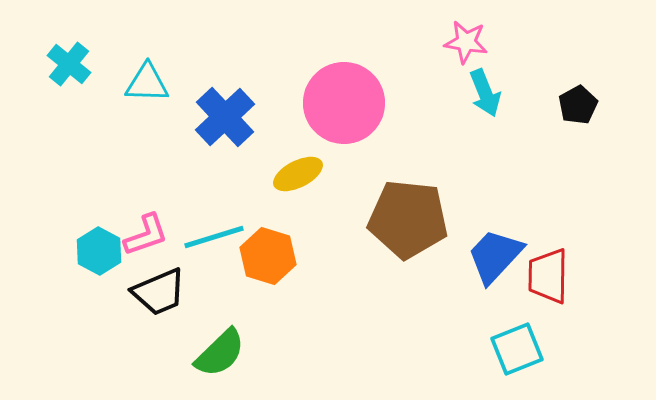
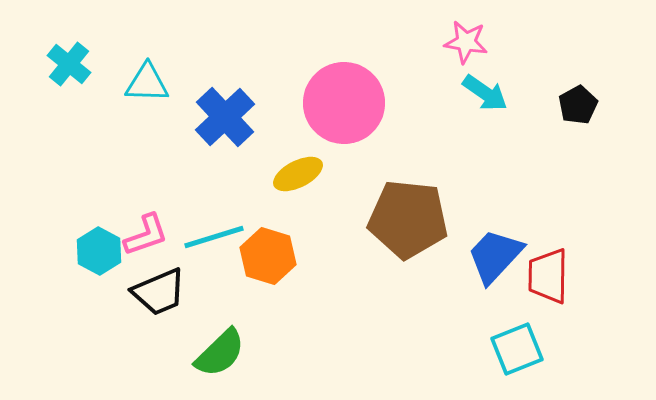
cyan arrow: rotated 33 degrees counterclockwise
